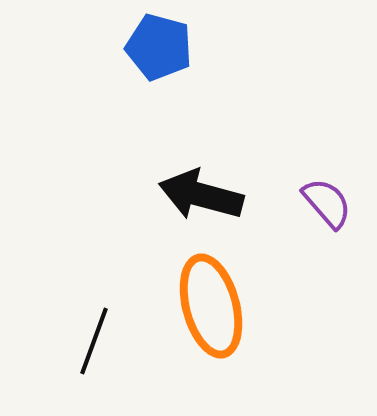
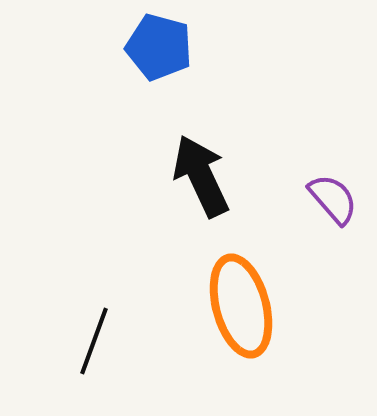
black arrow: moved 19 px up; rotated 50 degrees clockwise
purple semicircle: moved 6 px right, 4 px up
orange ellipse: moved 30 px right
